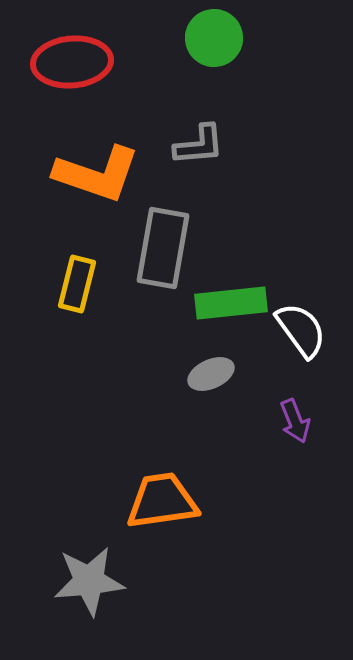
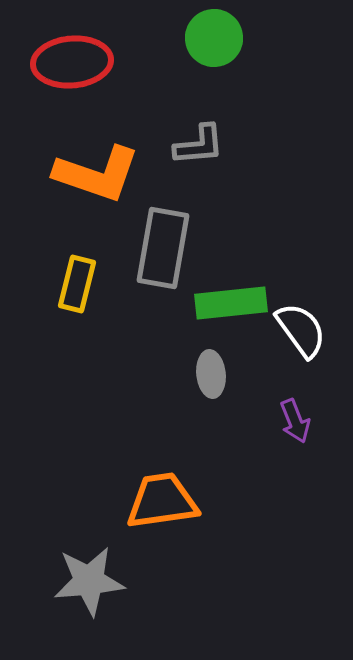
gray ellipse: rotated 72 degrees counterclockwise
